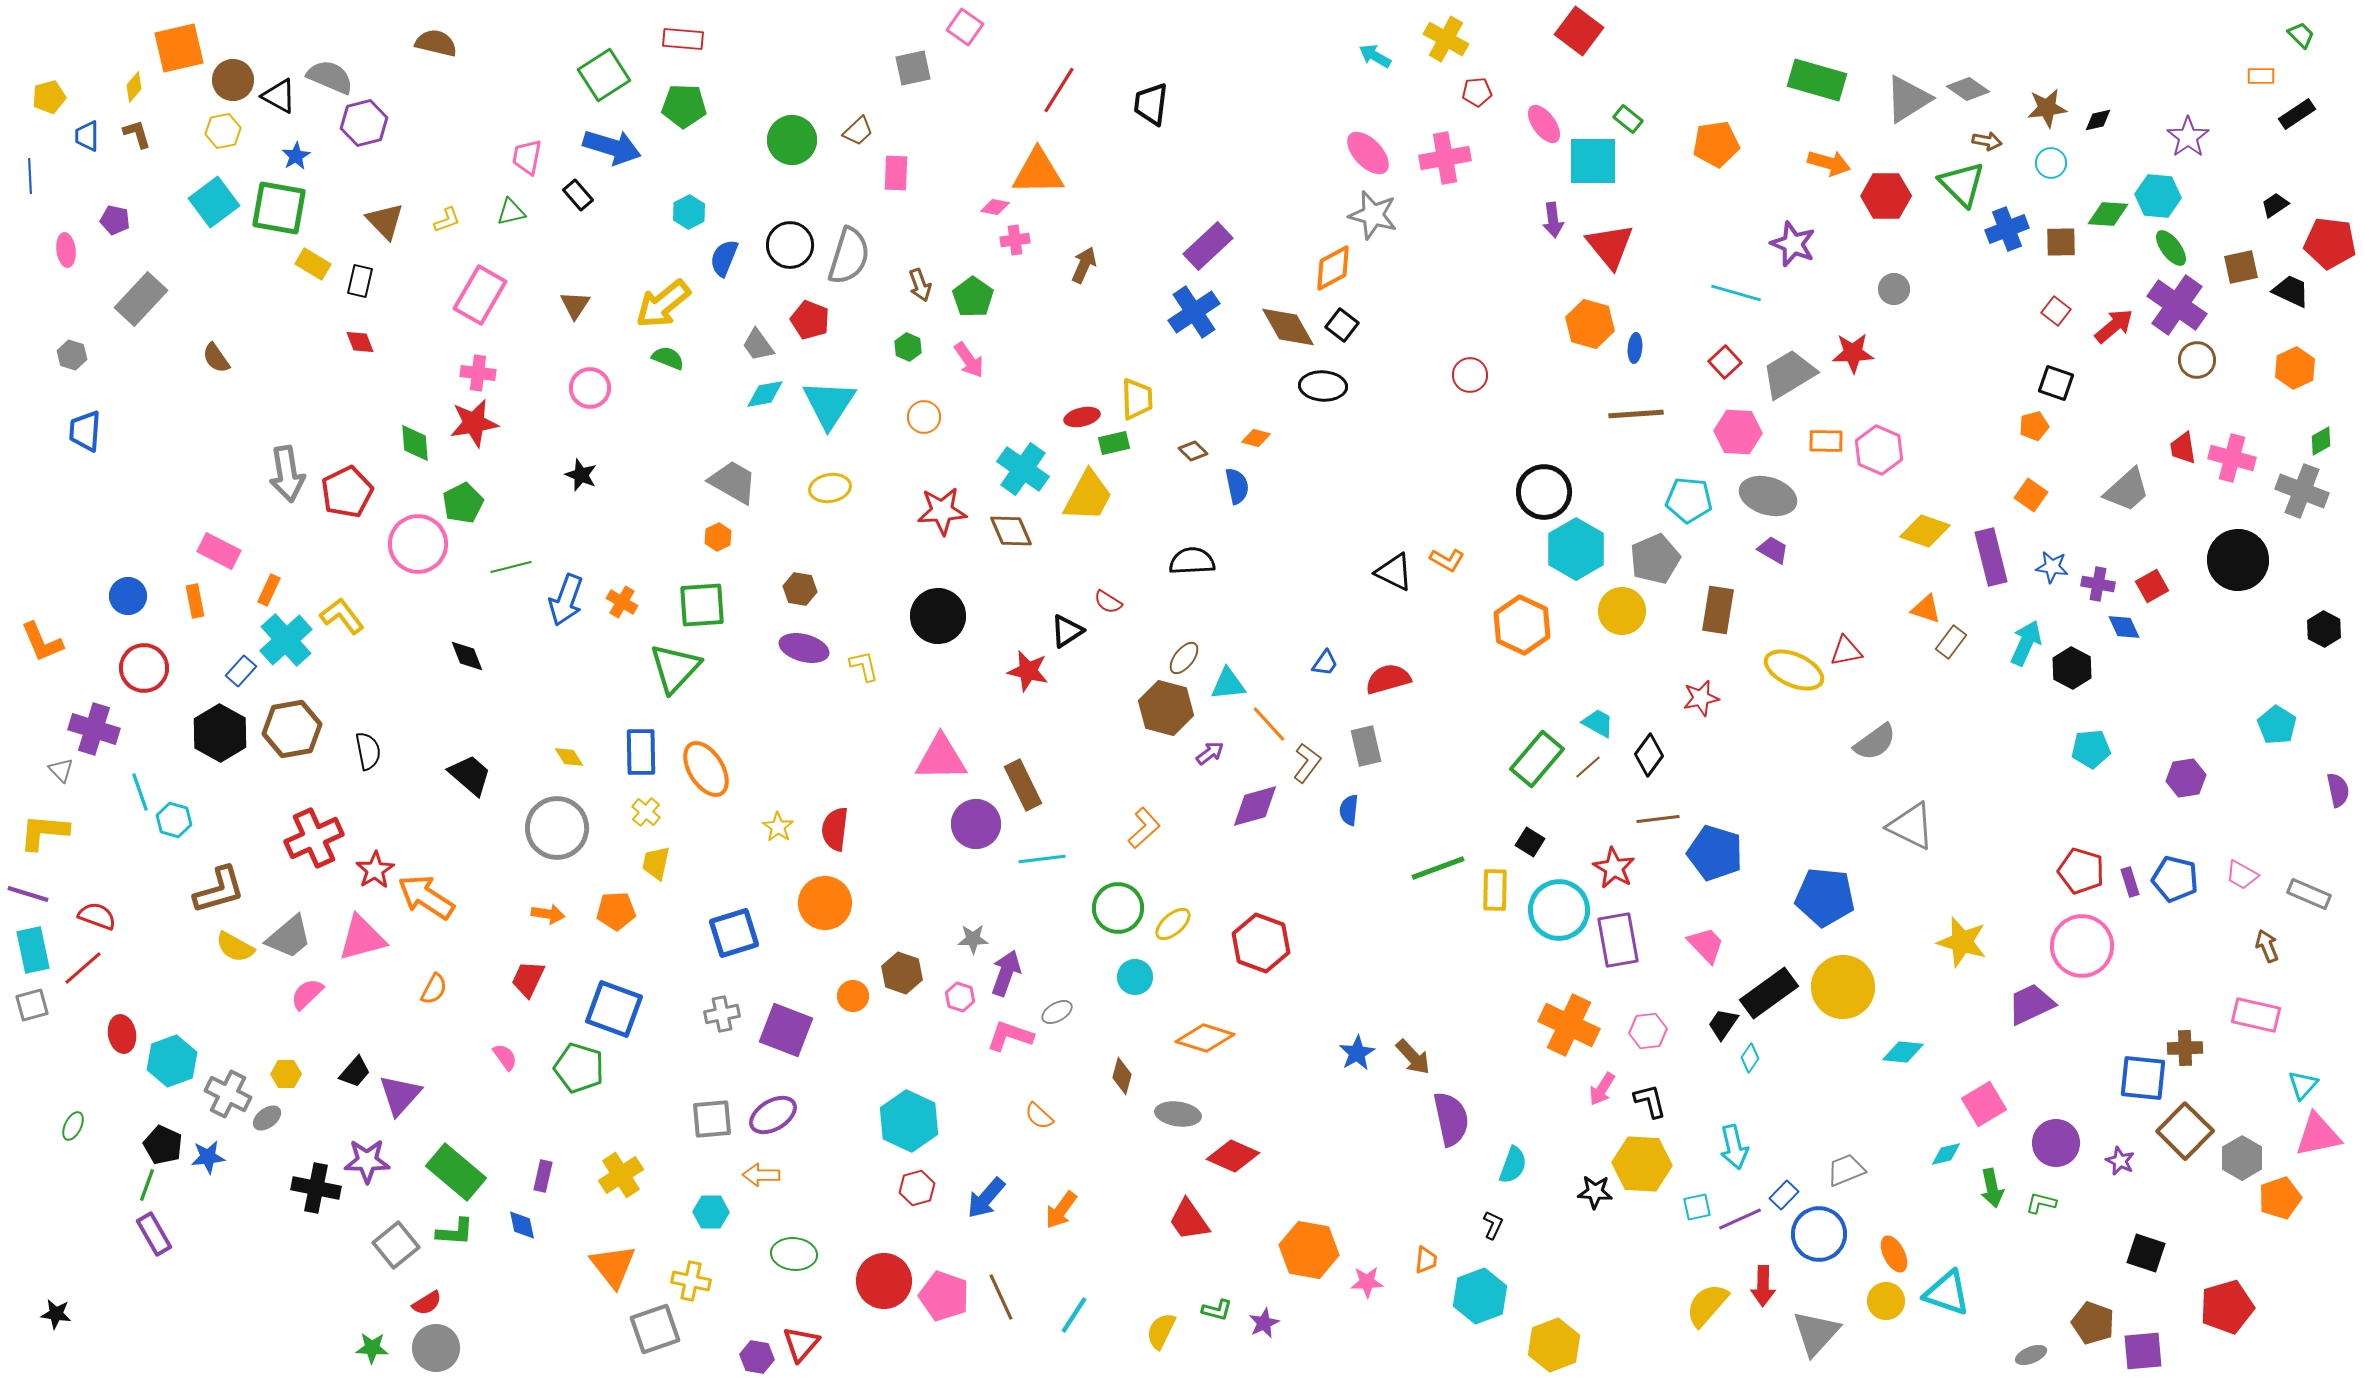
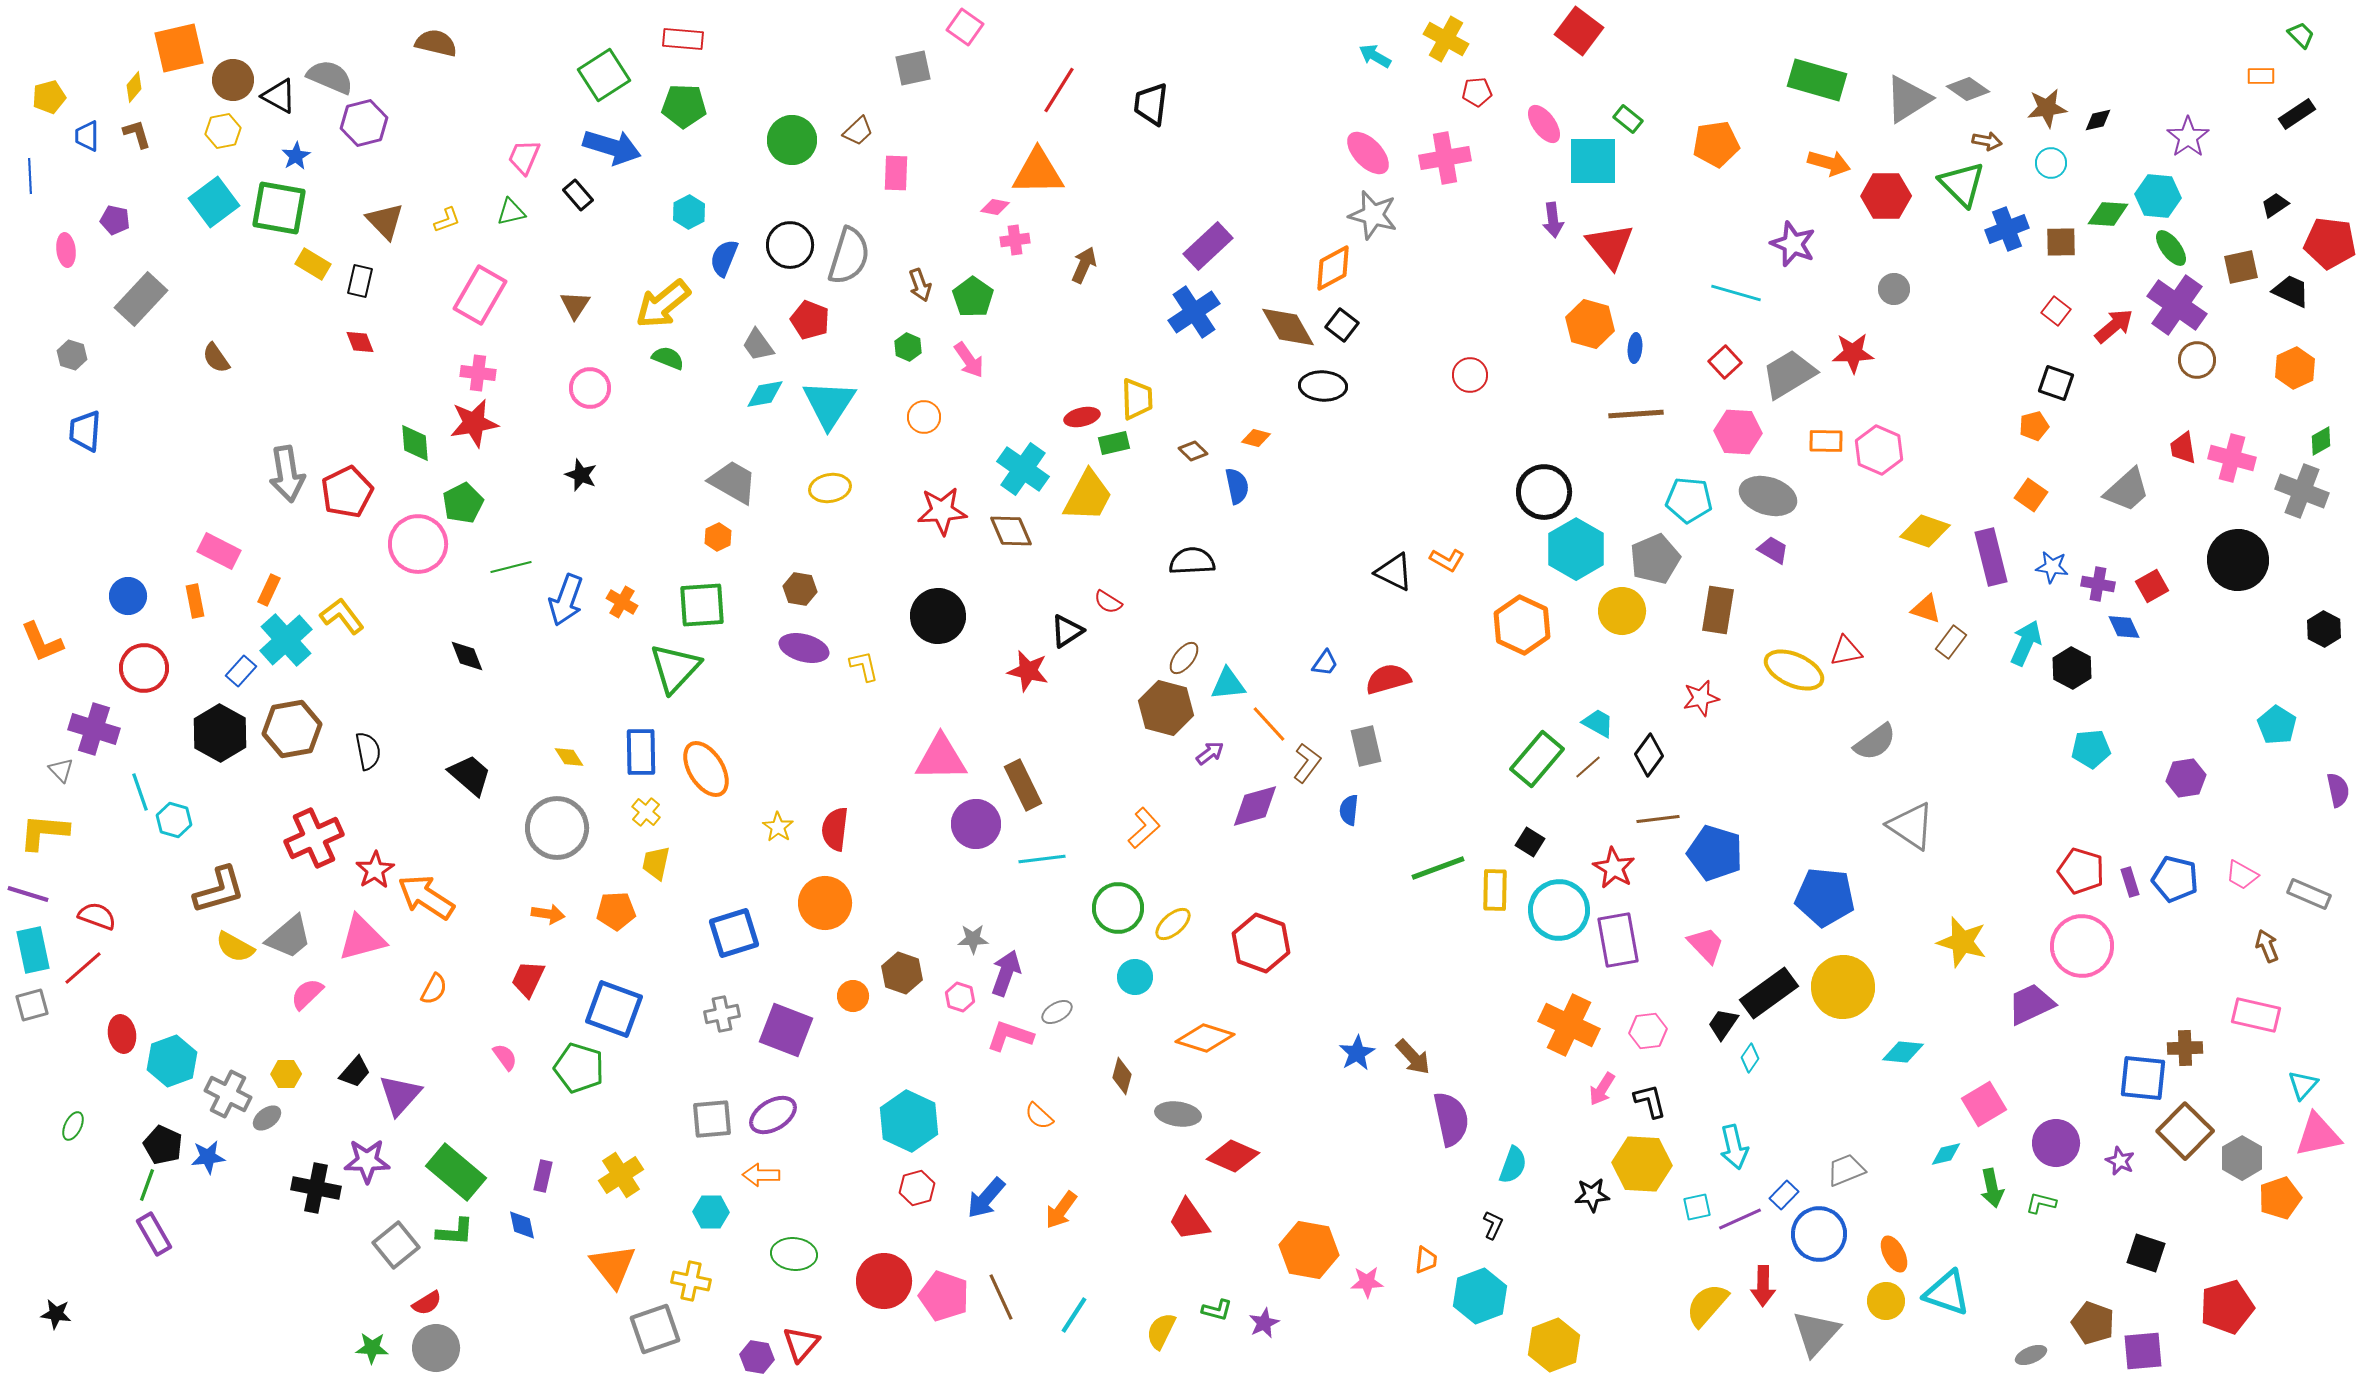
pink trapezoid at (527, 157): moved 3 px left; rotated 12 degrees clockwise
gray triangle at (1911, 826): rotated 8 degrees clockwise
black star at (1595, 1192): moved 3 px left, 3 px down; rotated 8 degrees counterclockwise
